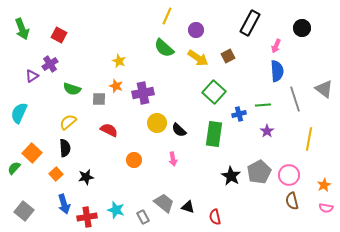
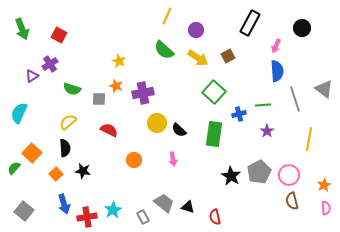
green semicircle at (164, 48): moved 2 px down
black star at (86, 177): moved 3 px left, 6 px up; rotated 21 degrees clockwise
pink semicircle at (326, 208): rotated 104 degrees counterclockwise
cyan star at (116, 210): moved 3 px left; rotated 24 degrees clockwise
